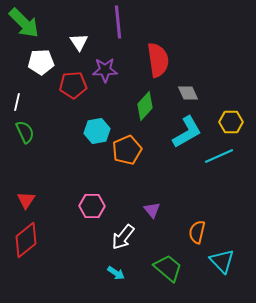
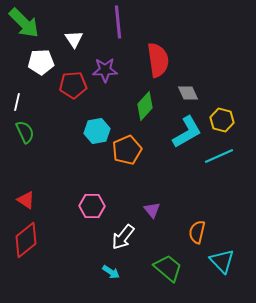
white triangle: moved 5 px left, 3 px up
yellow hexagon: moved 9 px left, 2 px up; rotated 15 degrees clockwise
red triangle: rotated 30 degrees counterclockwise
cyan arrow: moved 5 px left, 1 px up
